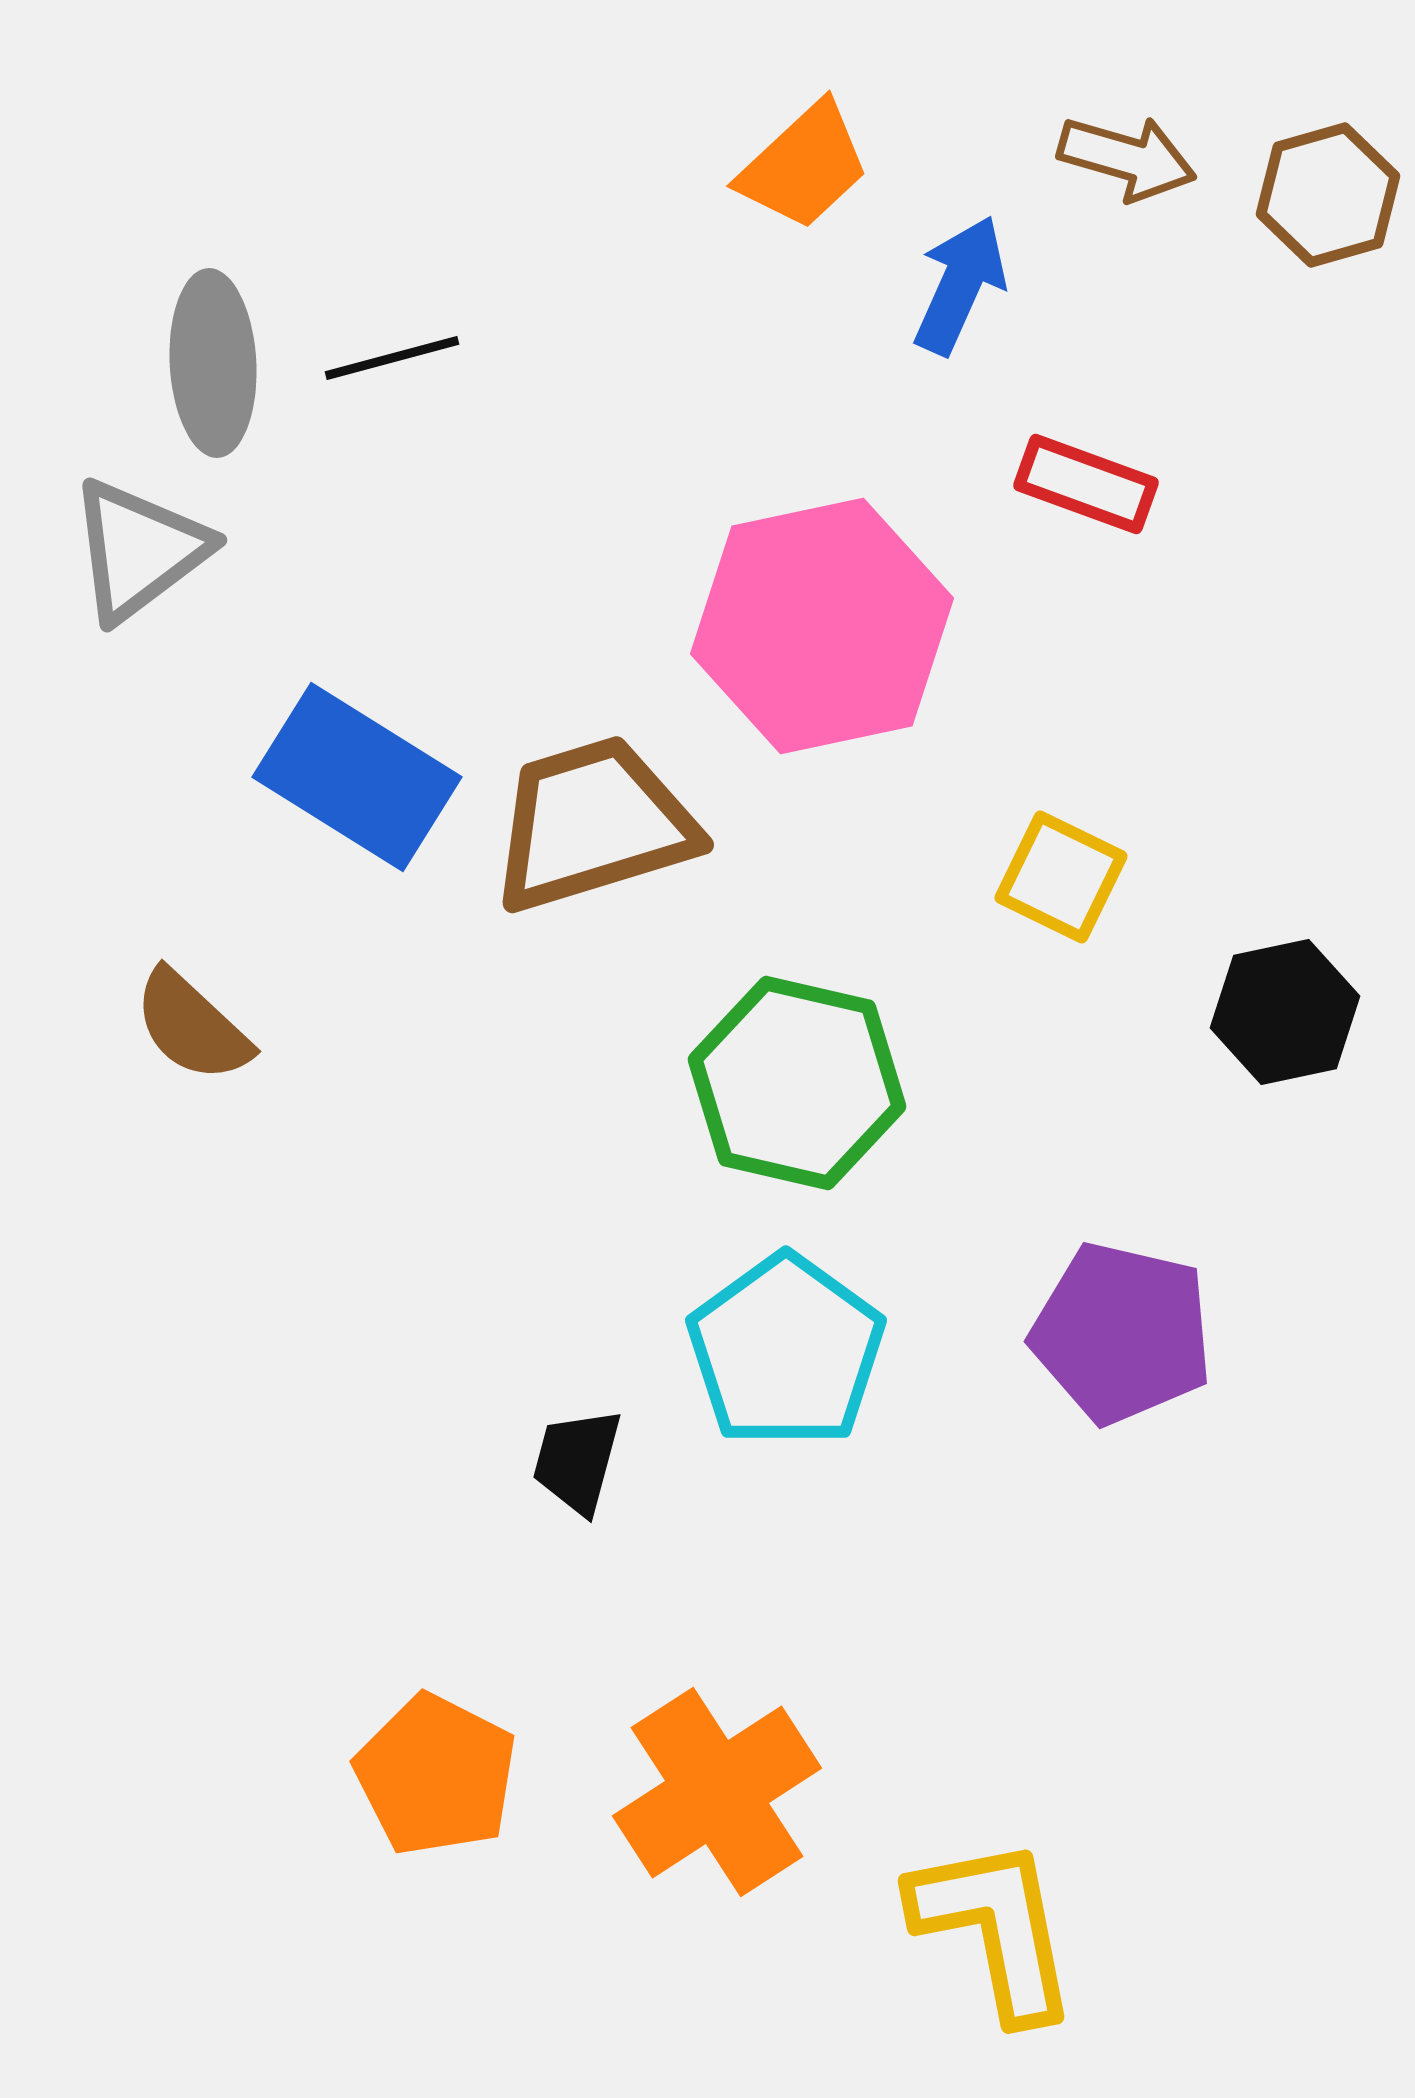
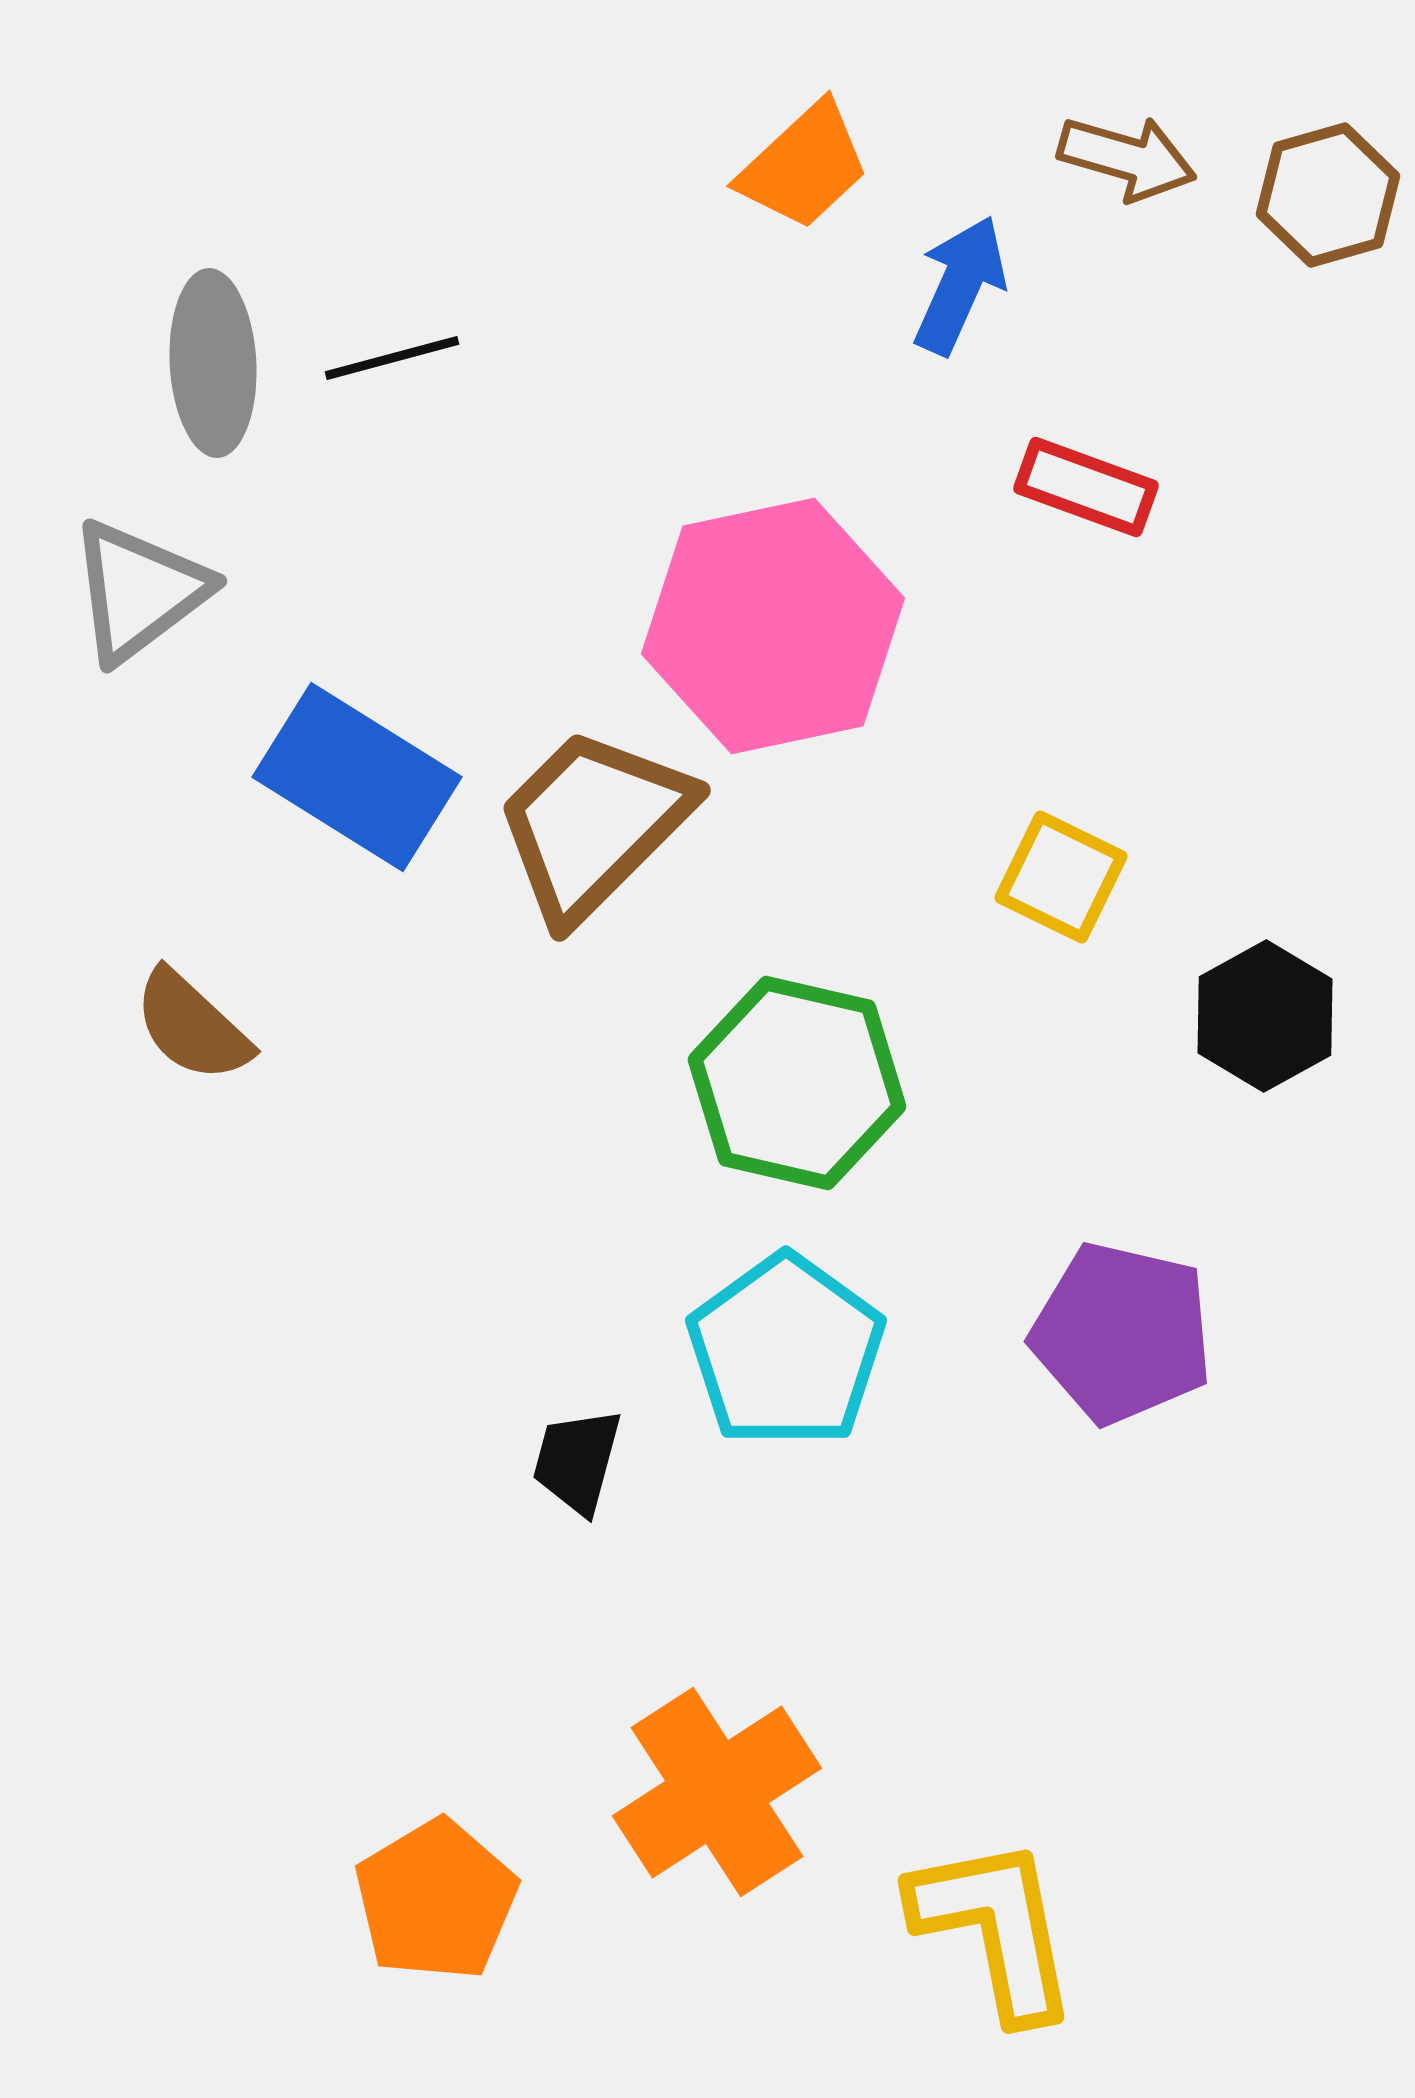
red rectangle: moved 3 px down
gray triangle: moved 41 px down
pink hexagon: moved 49 px left
brown trapezoid: rotated 28 degrees counterclockwise
black hexagon: moved 20 px left, 4 px down; rotated 17 degrees counterclockwise
orange pentagon: moved 125 px down; rotated 14 degrees clockwise
